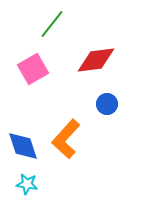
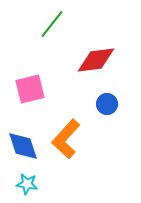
pink square: moved 3 px left, 20 px down; rotated 16 degrees clockwise
